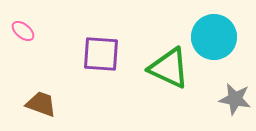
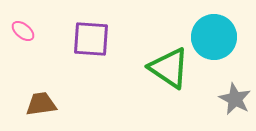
purple square: moved 10 px left, 15 px up
green triangle: rotated 9 degrees clockwise
gray star: rotated 16 degrees clockwise
brown trapezoid: rotated 28 degrees counterclockwise
